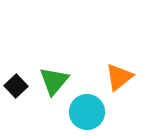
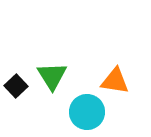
orange triangle: moved 4 px left, 4 px down; rotated 48 degrees clockwise
green triangle: moved 2 px left, 5 px up; rotated 12 degrees counterclockwise
